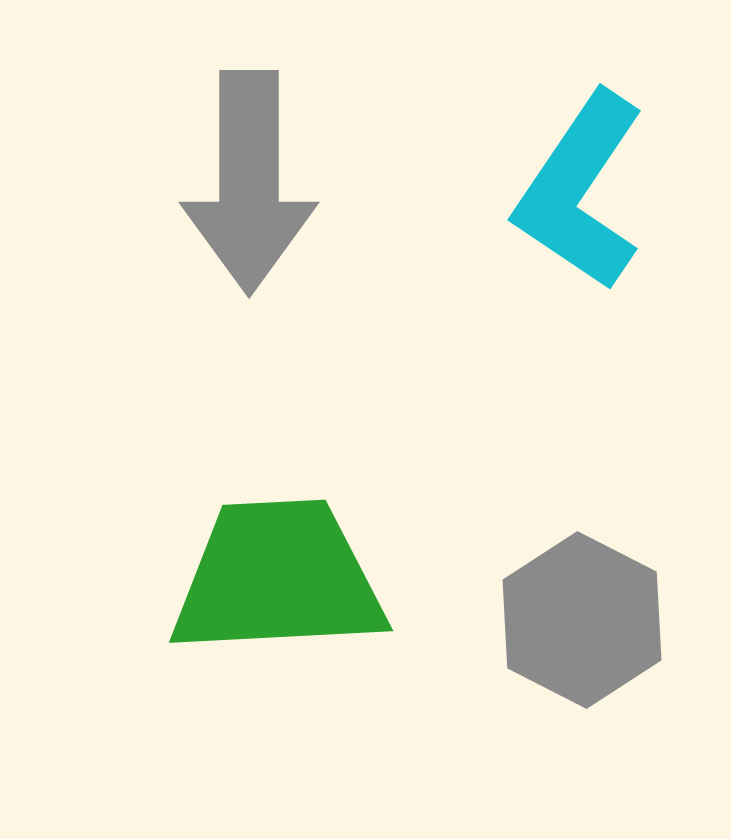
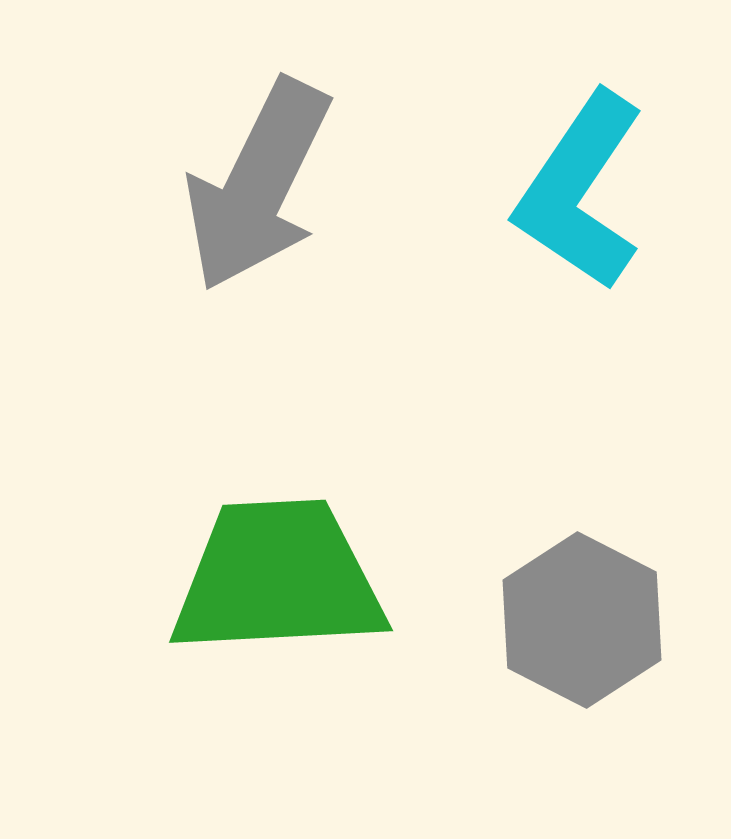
gray arrow: moved 9 px right, 3 px down; rotated 26 degrees clockwise
